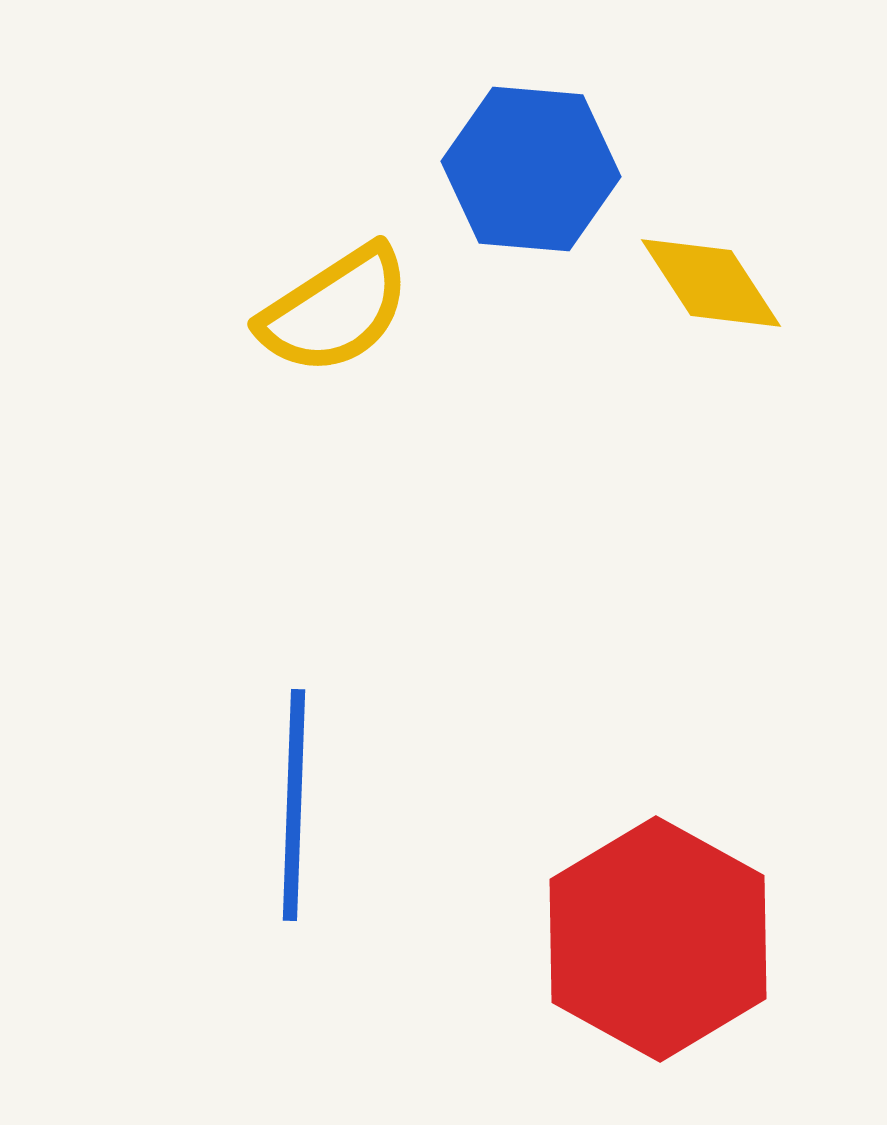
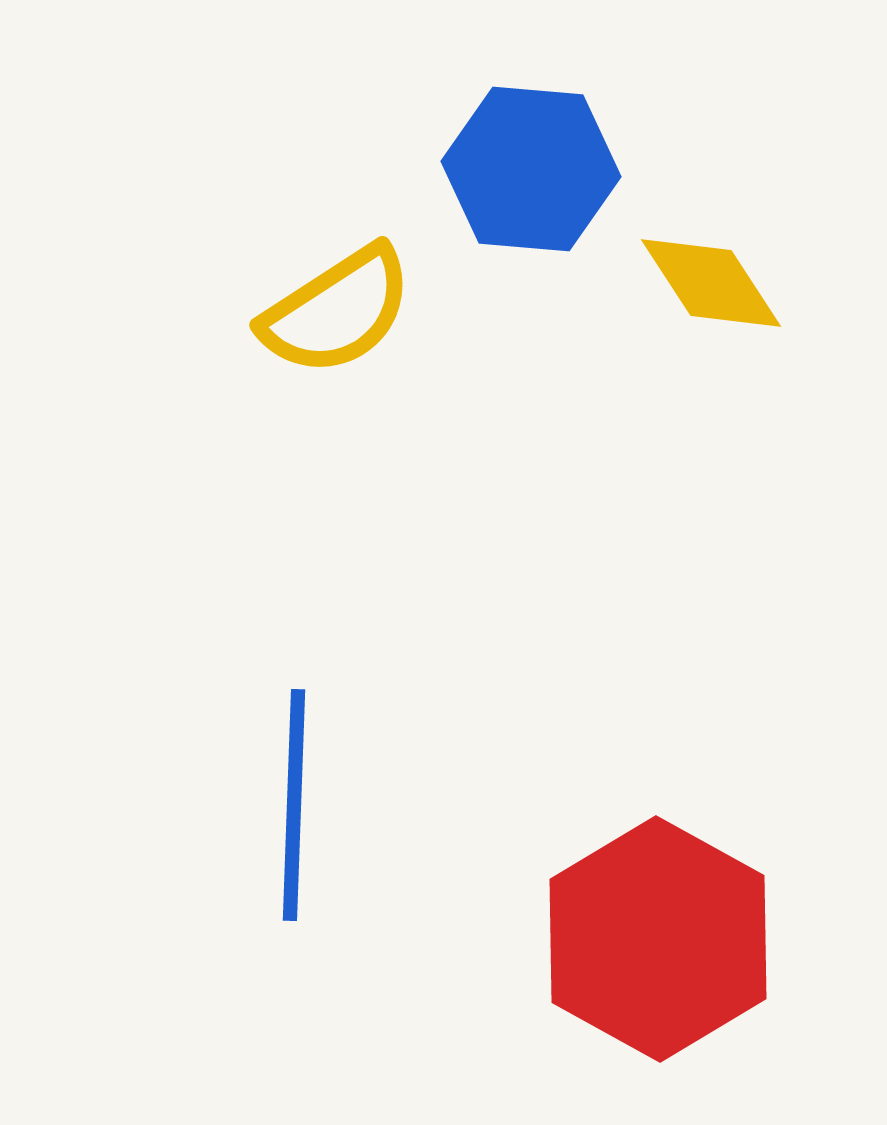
yellow semicircle: moved 2 px right, 1 px down
